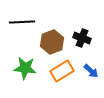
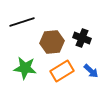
black line: rotated 15 degrees counterclockwise
brown hexagon: rotated 15 degrees clockwise
